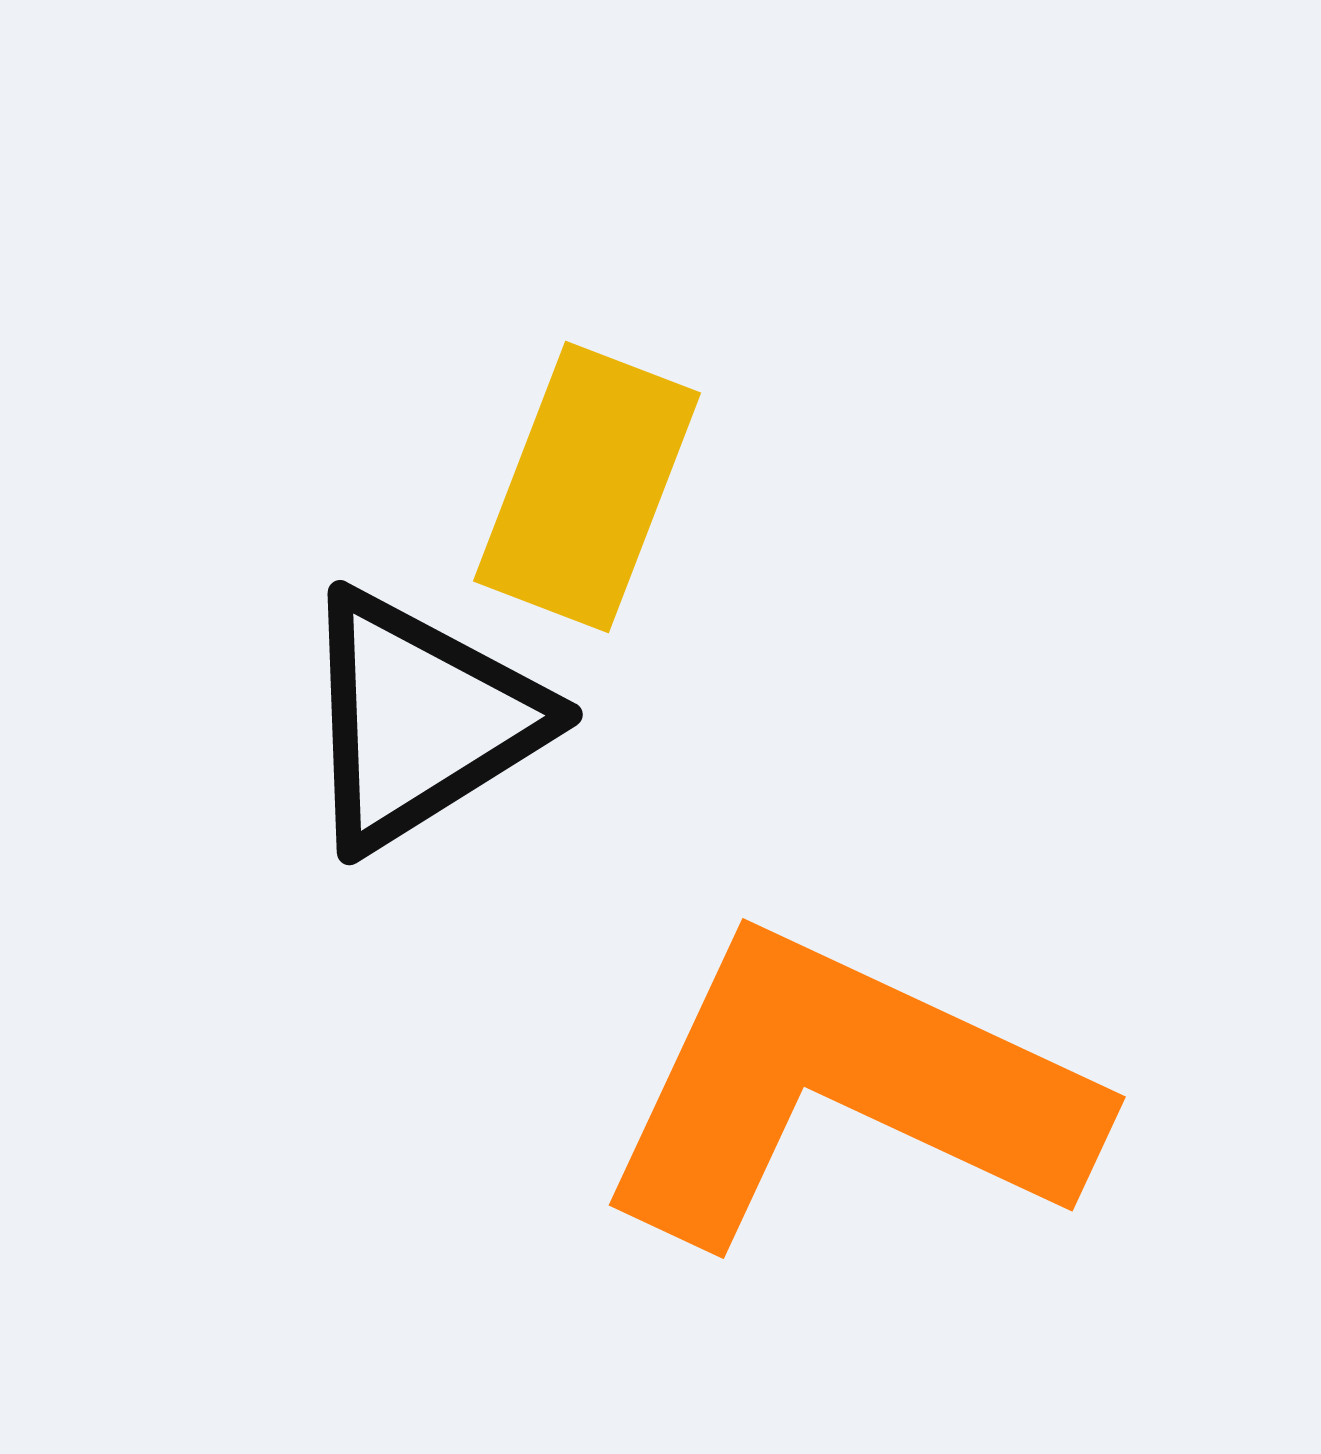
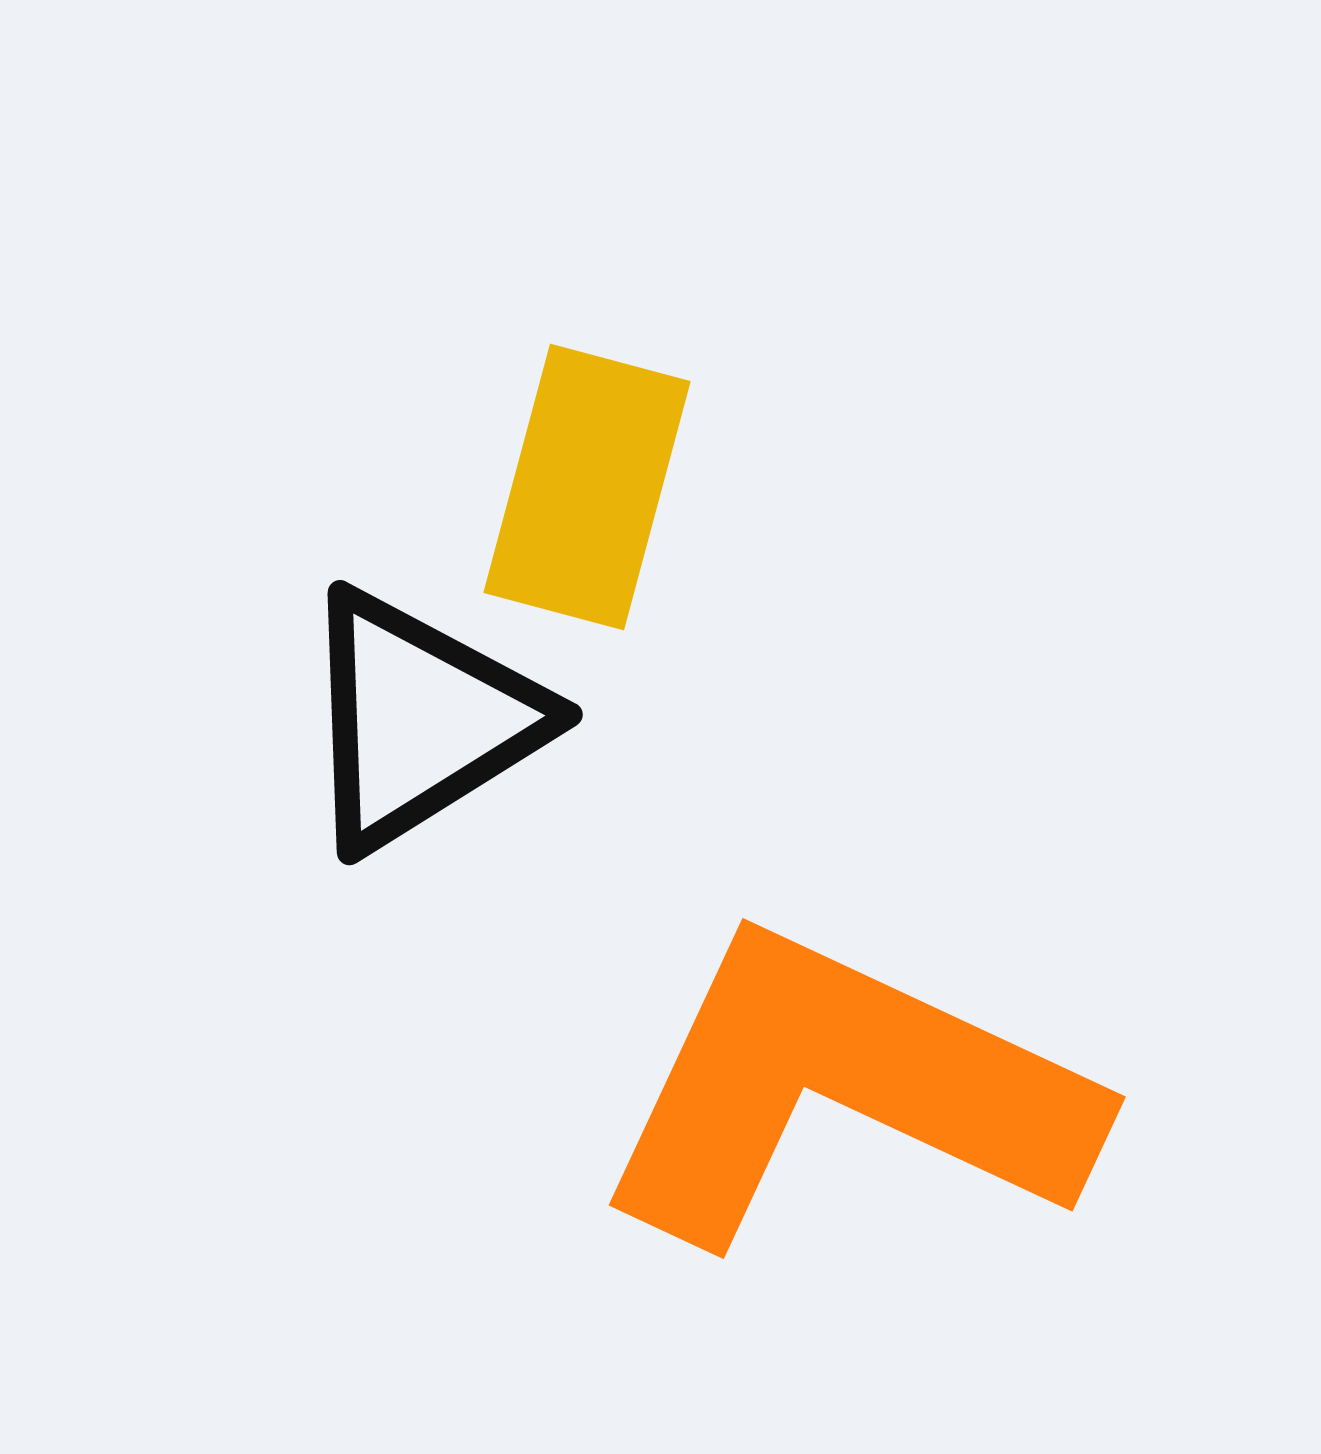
yellow rectangle: rotated 6 degrees counterclockwise
